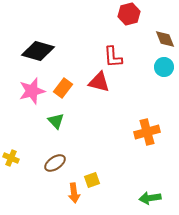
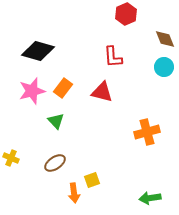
red hexagon: moved 3 px left; rotated 10 degrees counterclockwise
red triangle: moved 3 px right, 10 px down
